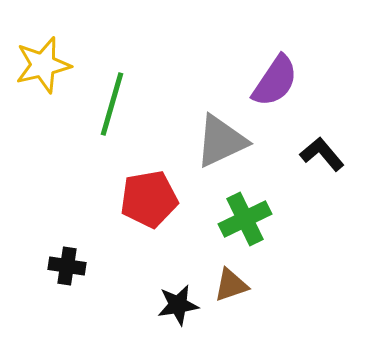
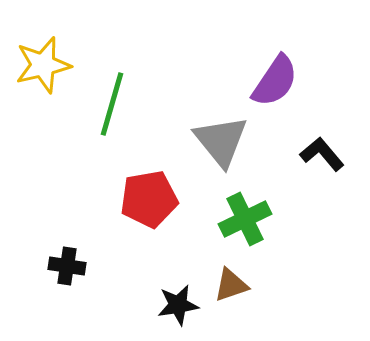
gray triangle: rotated 44 degrees counterclockwise
